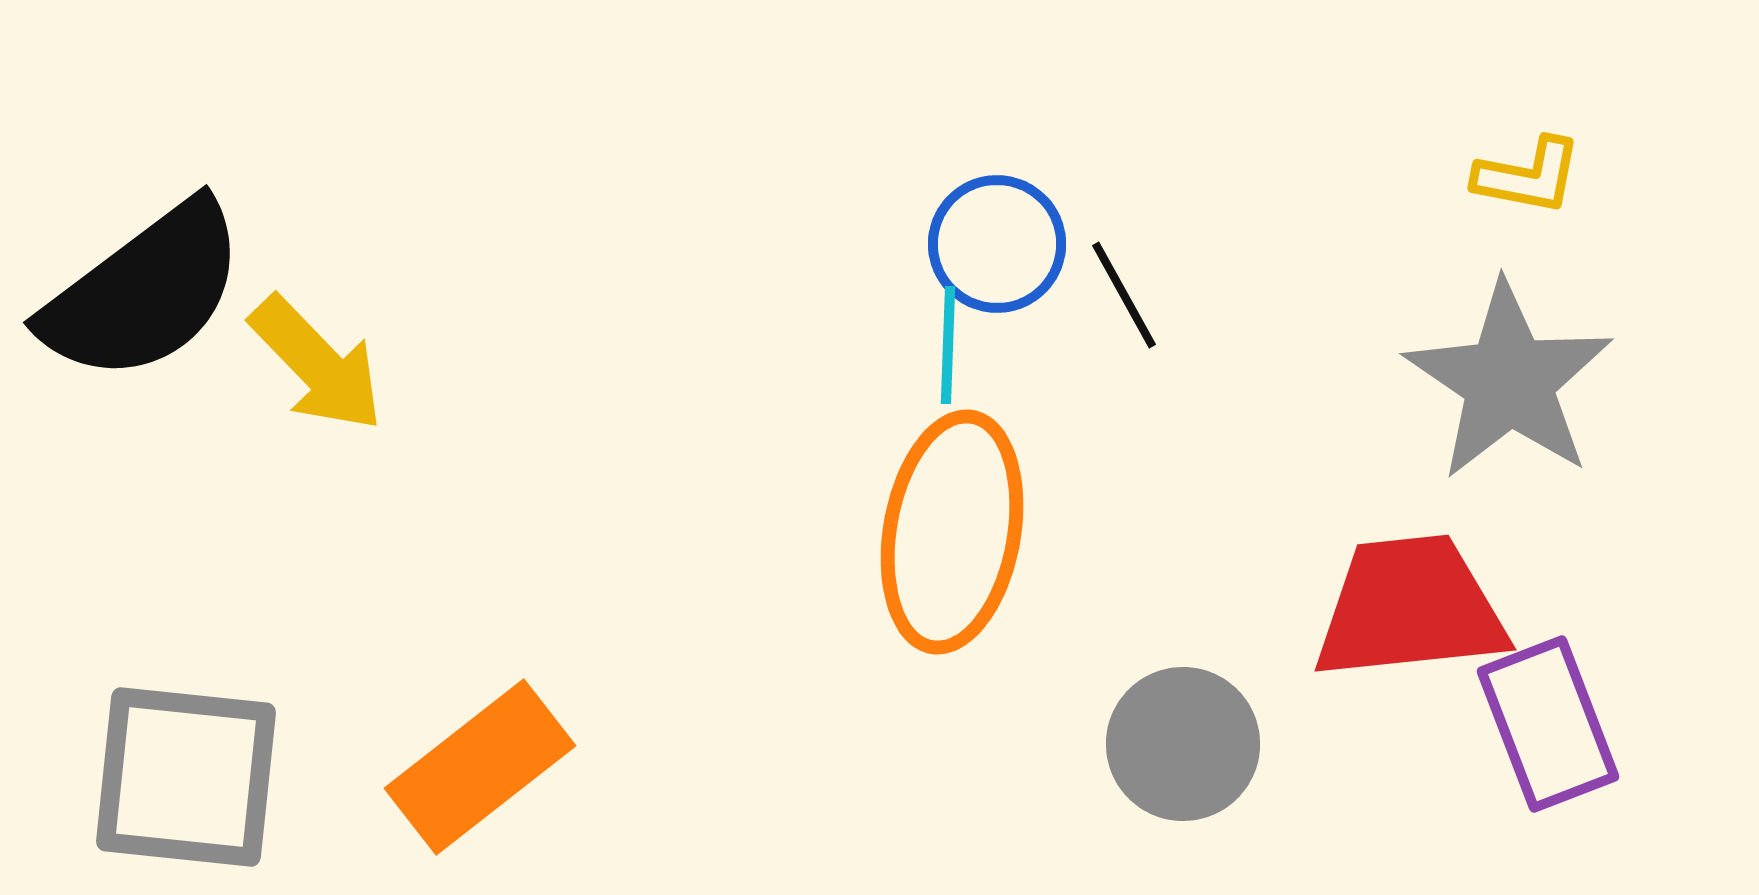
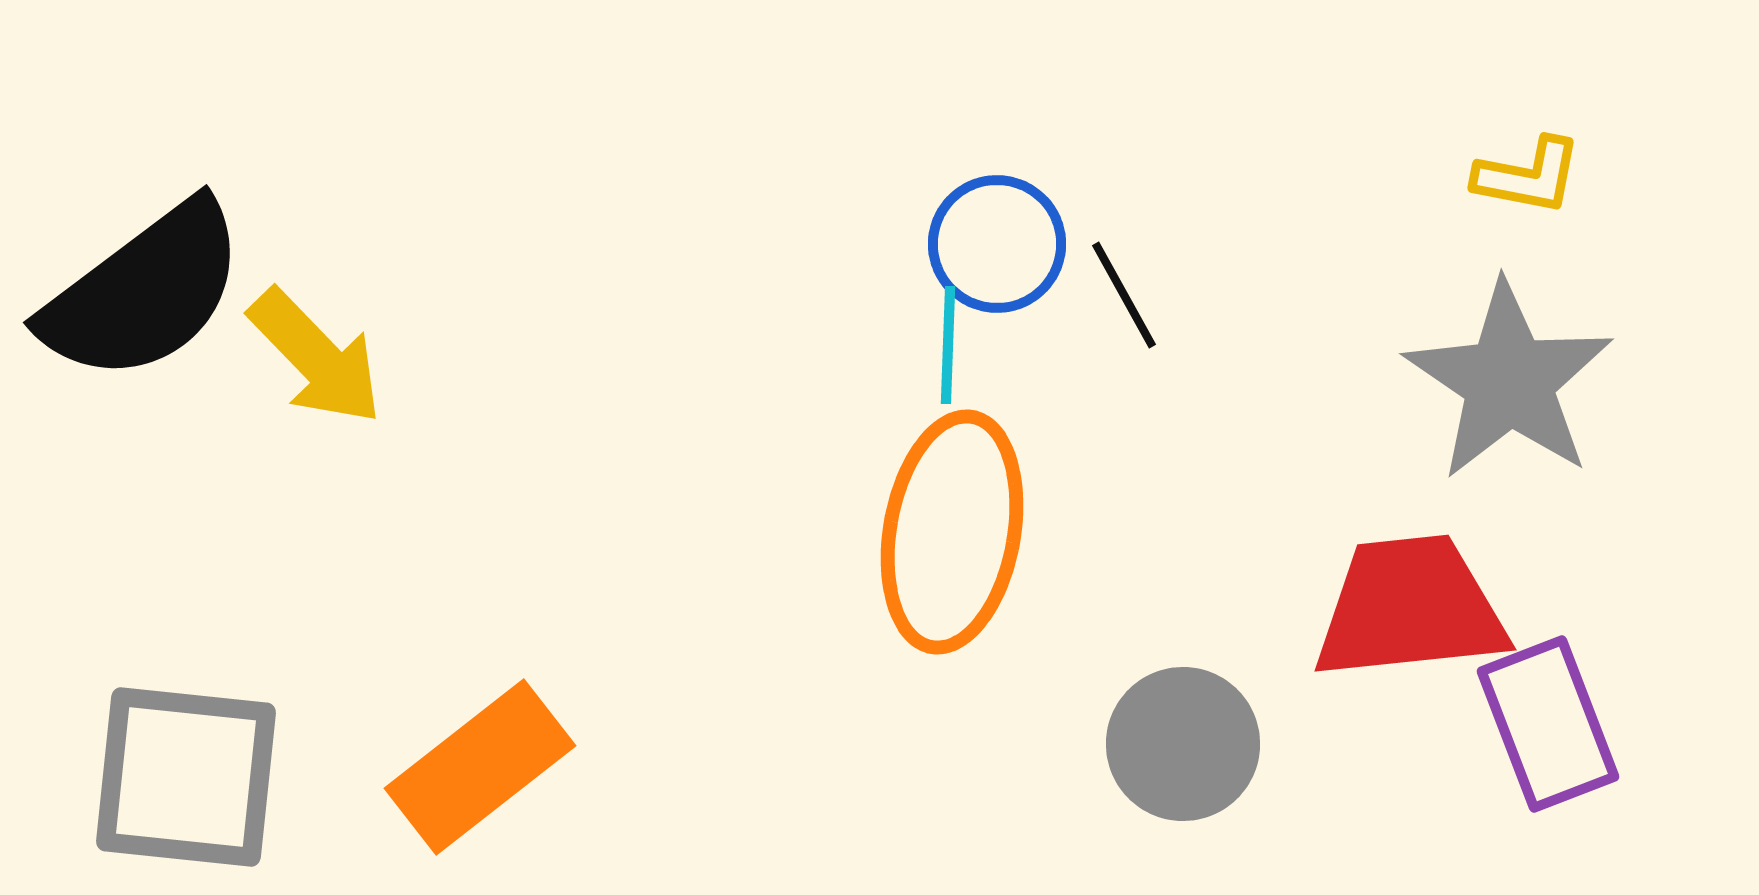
yellow arrow: moved 1 px left, 7 px up
